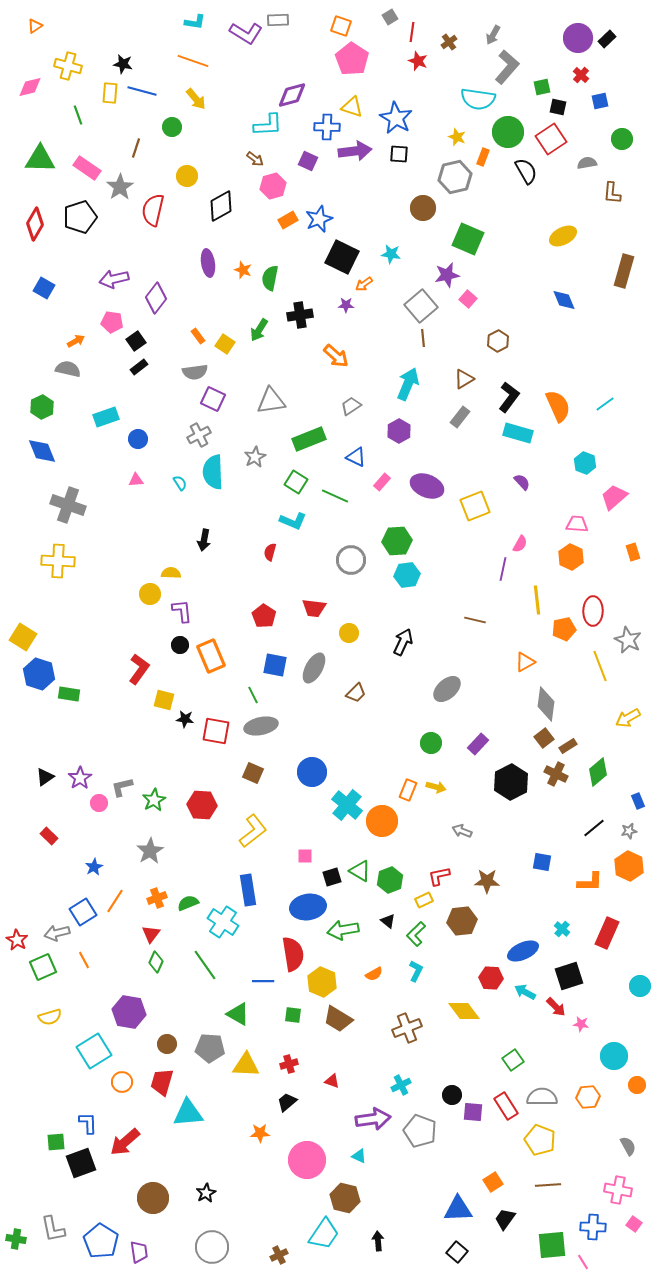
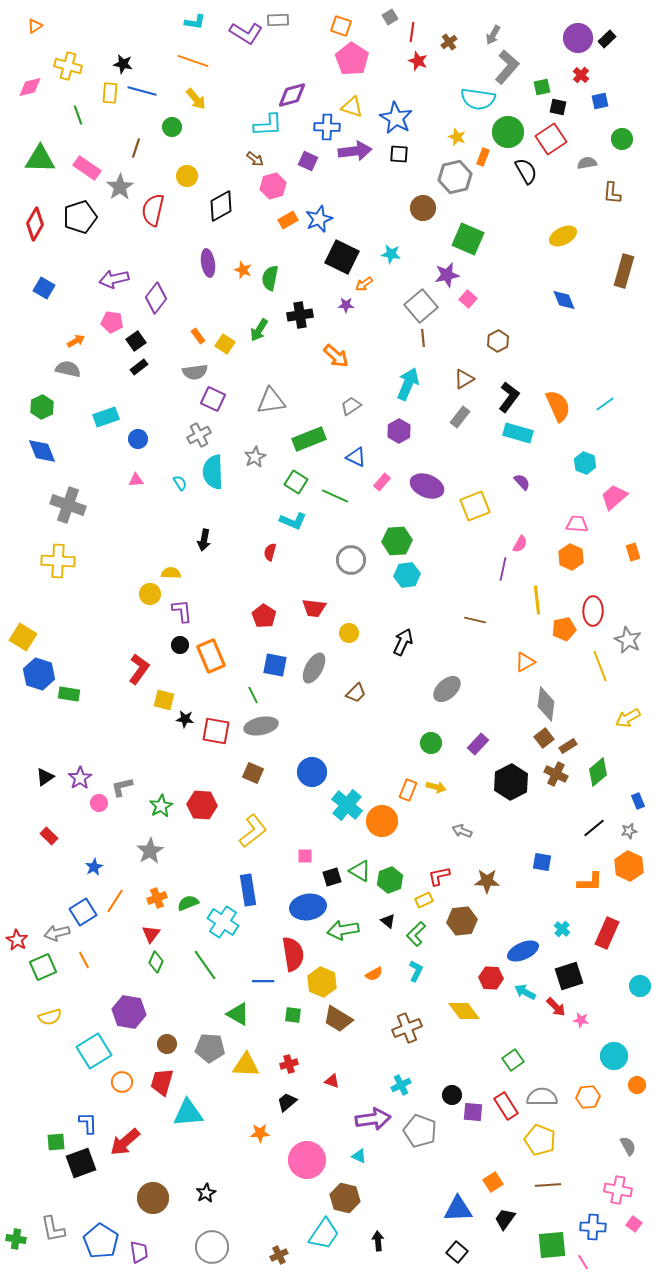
green star at (154, 800): moved 7 px right, 6 px down
pink star at (581, 1024): moved 4 px up
